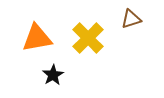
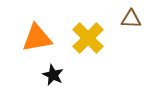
brown triangle: rotated 20 degrees clockwise
black star: rotated 15 degrees counterclockwise
